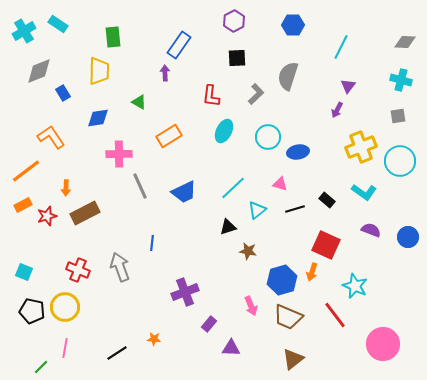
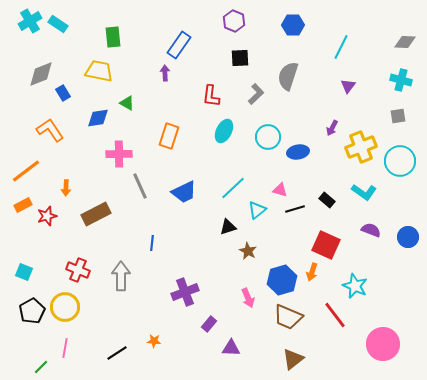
purple hexagon at (234, 21): rotated 10 degrees counterclockwise
cyan cross at (24, 31): moved 6 px right, 10 px up
black square at (237, 58): moved 3 px right
gray diamond at (39, 71): moved 2 px right, 3 px down
yellow trapezoid at (99, 71): rotated 80 degrees counterclockwise
green triangle at (139, 102): moved 12 px left, 1 px down
purple arrow at (337, 110): moved 5 px left, 18 px down
orange rectangle at (169, 136): rotated 40 degrees counterclockwise
orange L-shape at (51, 137): moved 1 px left, 7 px up
pink triangle at (280, 184): moved 6 px down
brown rectangle at (85, 213): moved 11 px right, 1 px down
brown star at (248, 251): rotated 18 degrees clockwise
gray arrow at (120, 267): moved 1 px right, 9 px down; rotated 20 degrees clockwise
pink arrow at (251, 306): moved 3 px left, 8 px up
black pentagon at (32, 311): rotated 30 degrees clockwise
orange star at (154, 339): moved 2 px down
